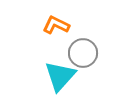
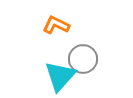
gray circle: moved 6 px down
